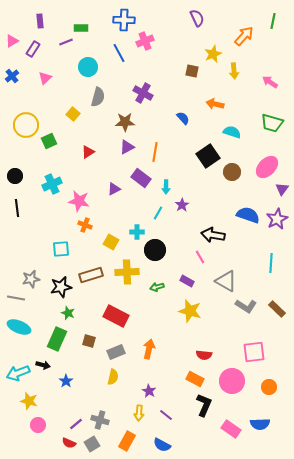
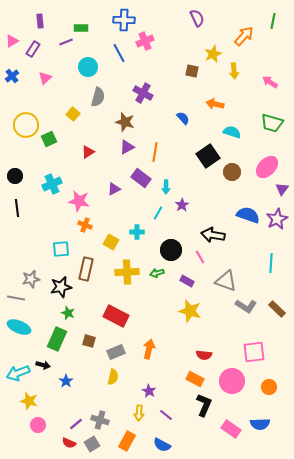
brown star at (125, 122): rotated 18 degrees clockwise
green square at (49, 141): moved 2 px up
black circle at (155, 250): moved 16 px right
brown rectangle at (91, 275): moved 5 px left, 6 px up; rotated 60 degrees counterclockwise
gray triangle at (226, 281): rotated 10 degrees counterclockwise
green arrow at (157, 287): moved 14 px up
